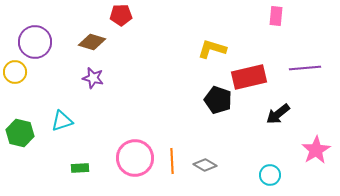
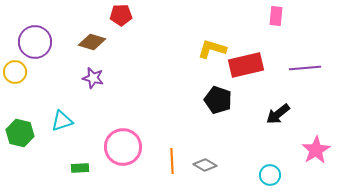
red rectangle: moved 3 px left, 12 px up
pink circle: moved 12 px left, 11 px up
